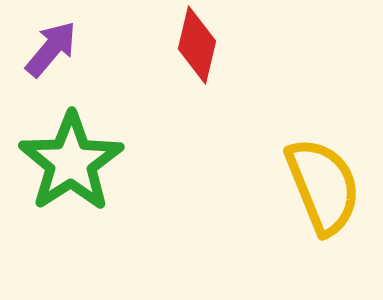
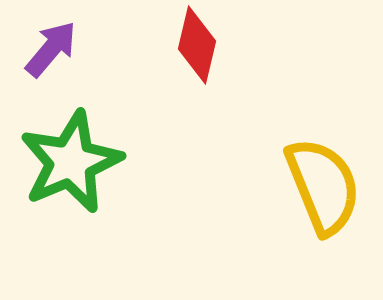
green star: rotated 10 degrees clockwise
